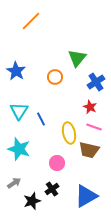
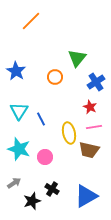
pink line: rotated 28 degrees counterclockwise
pink circle: moved 12 px left, 6 px up
black cross: rotated 24 degrees counterclockwise
